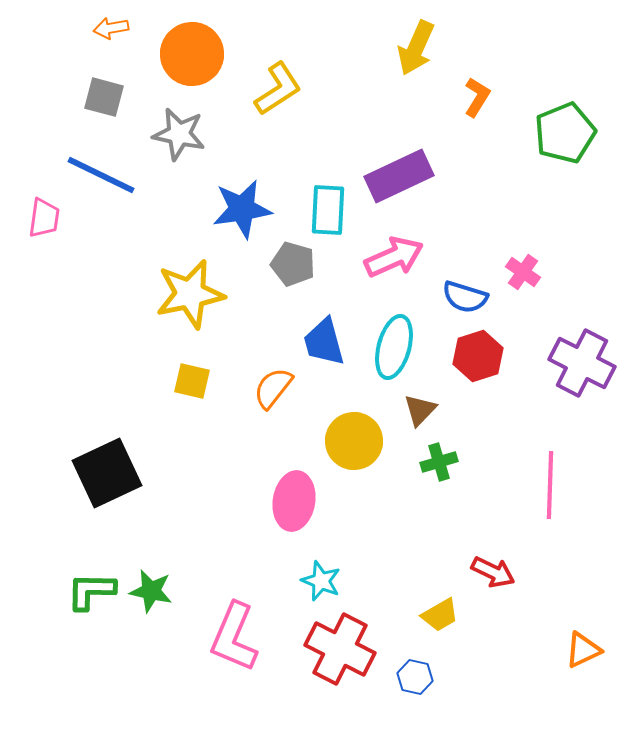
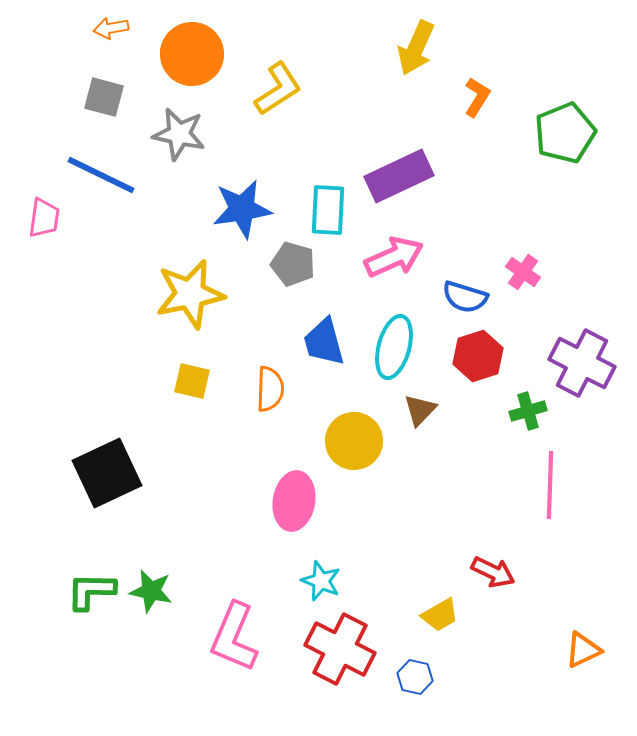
orange semicircle: moved 3 px left, 1 px down; rotated 144 degrees clockwise
green cross: moved 89 px right, 51 px up
